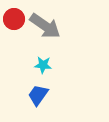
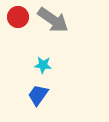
red circle: moved 4 px right, 2 px up
gray arrow: moved 8 px right, 6 px up
